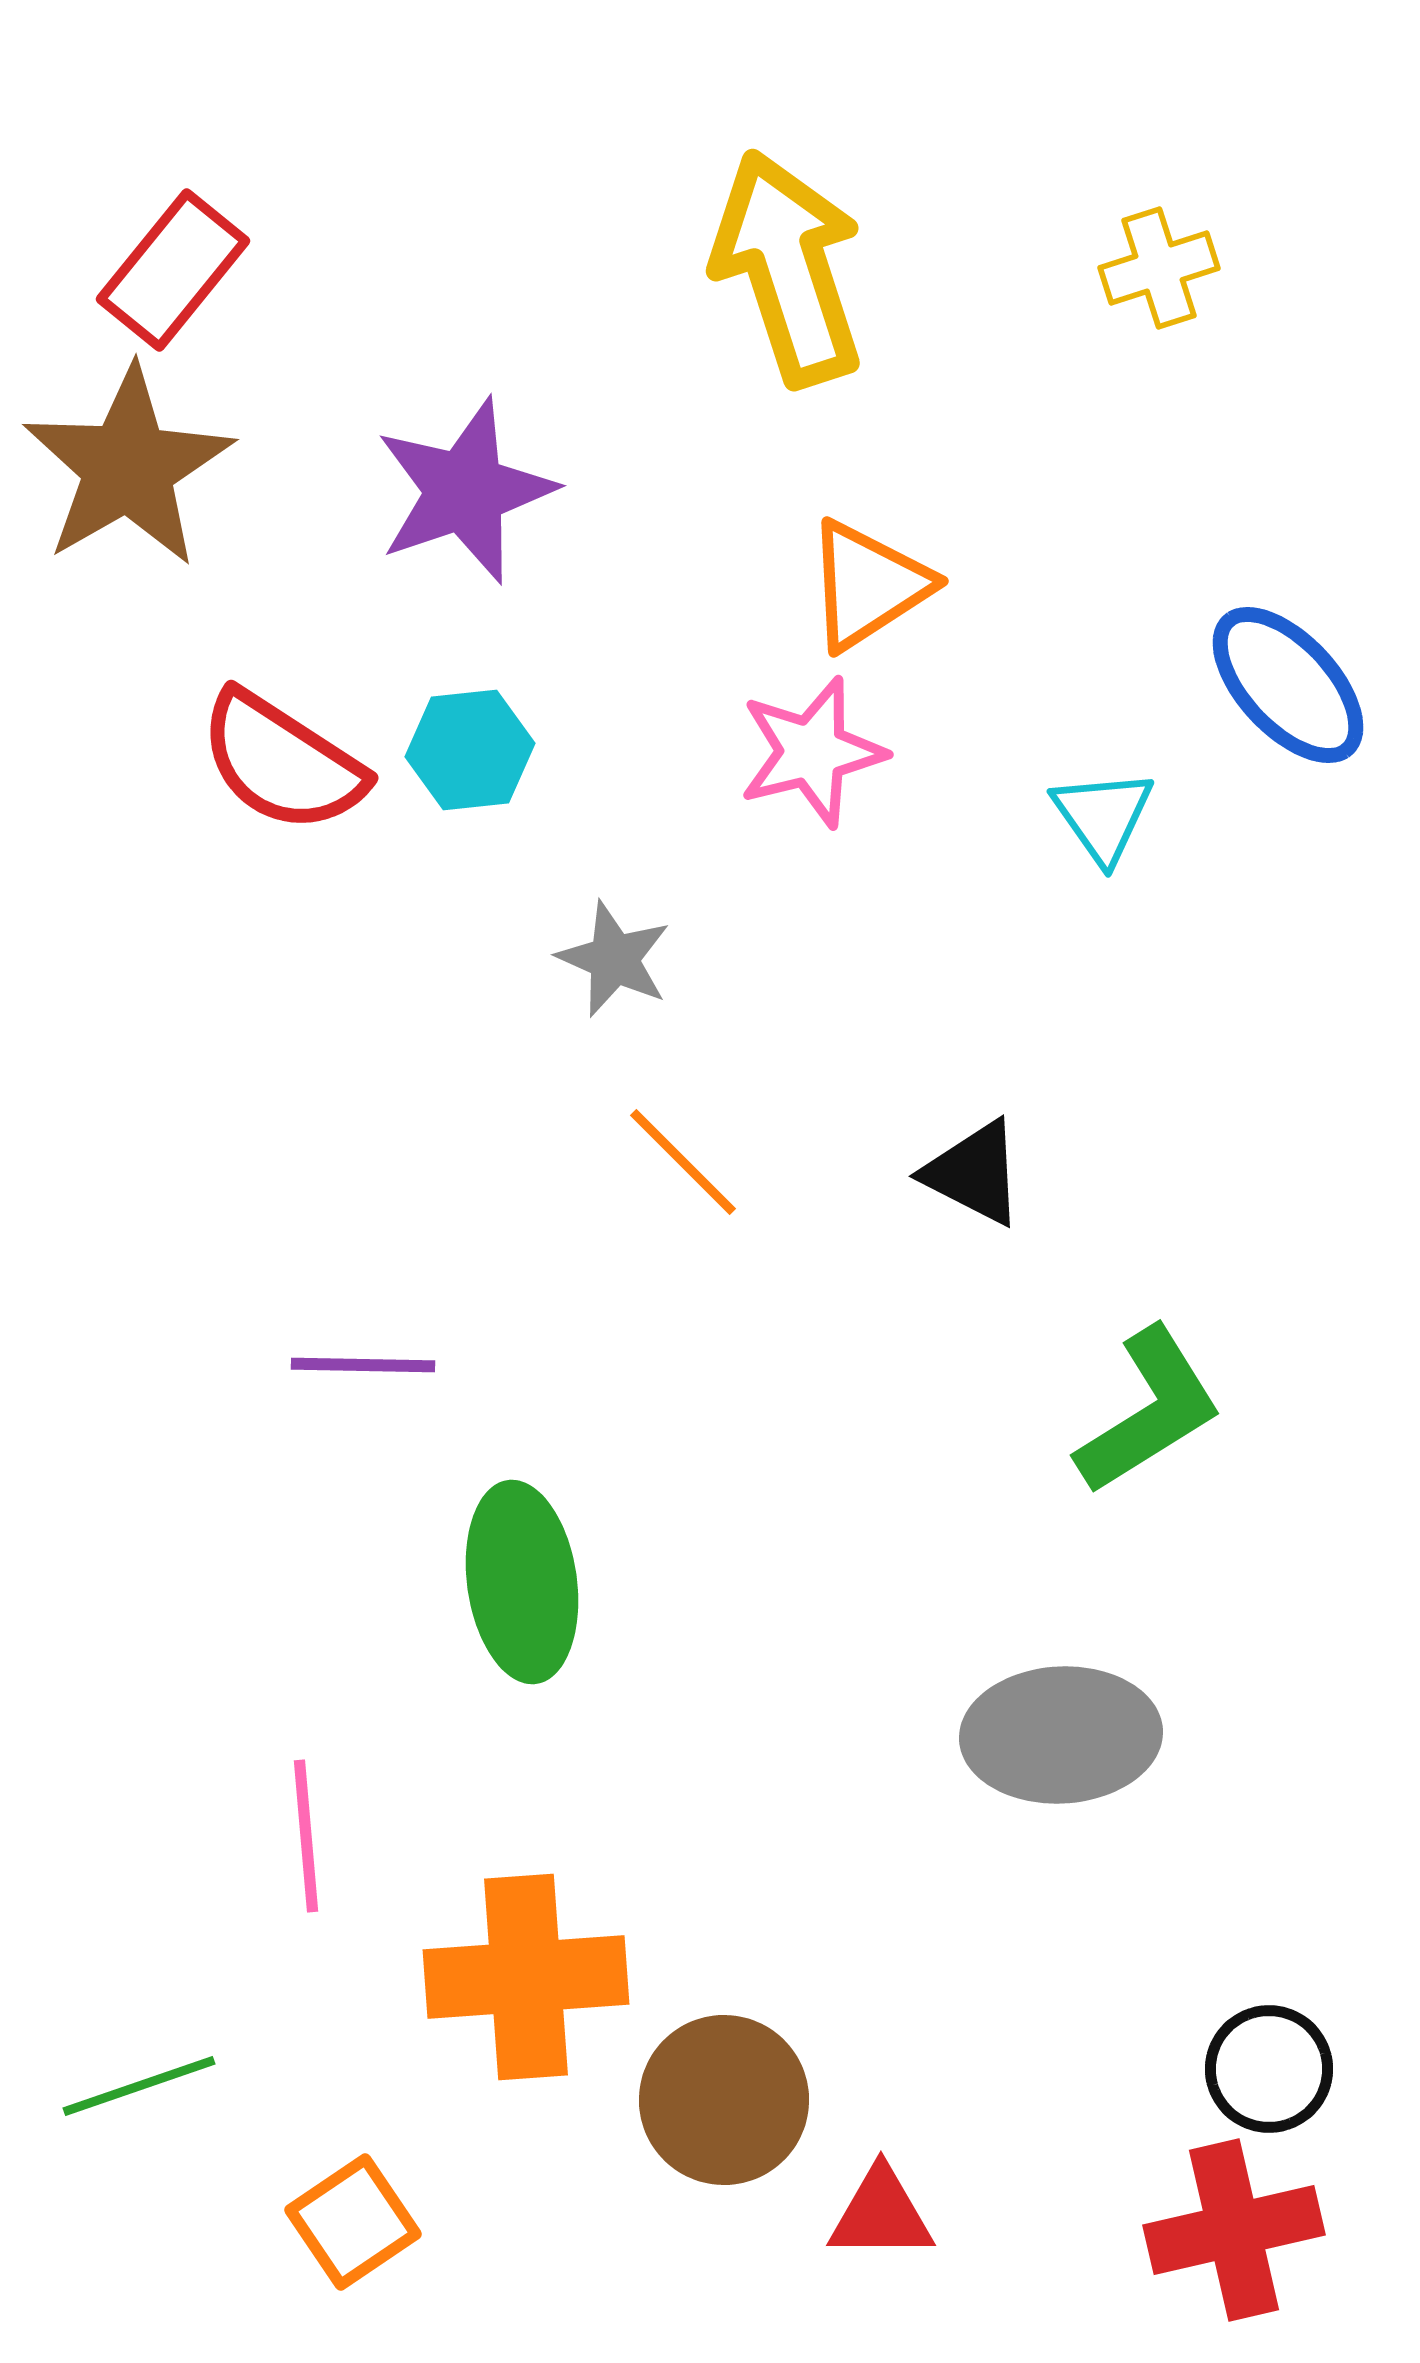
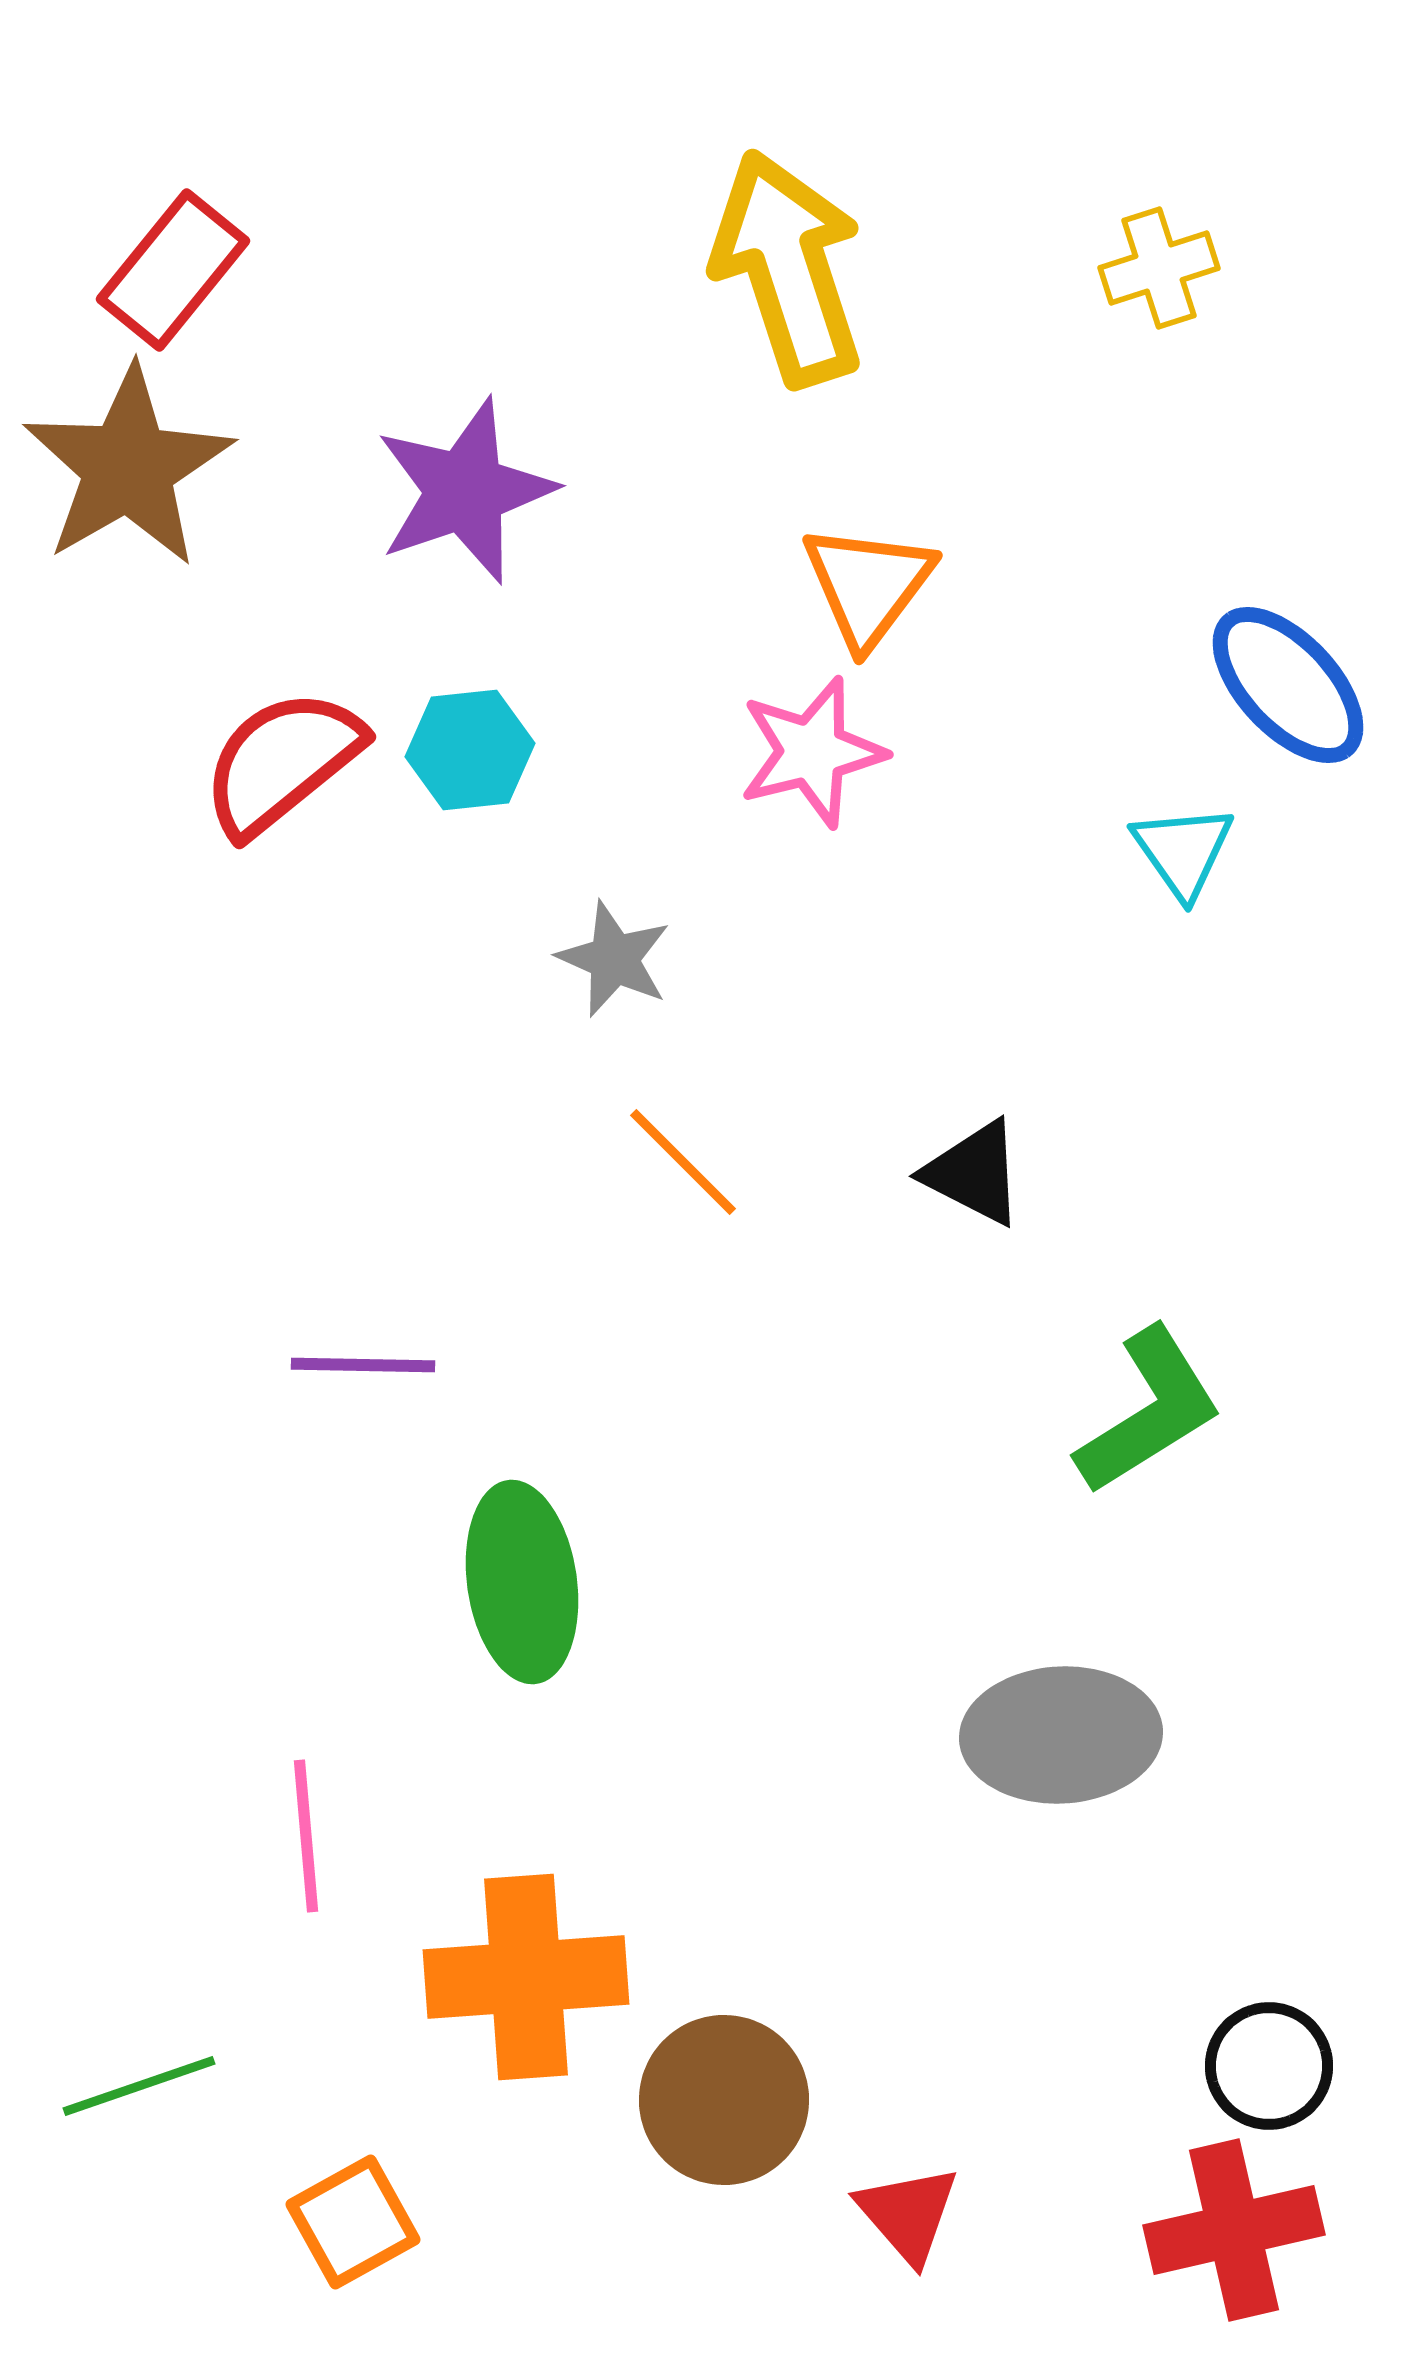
orange triangle: rotated 20 degrees counterclockwise
red semicircle: rotated 108 degrees clockwise
cyan triangle: moved 80 px right, 35 px down
black circle: moved 3 px up
red triangle: moved 27 px right; rotated 49 degrees clockwise
orange square: rotated 5 degrees clockwise
